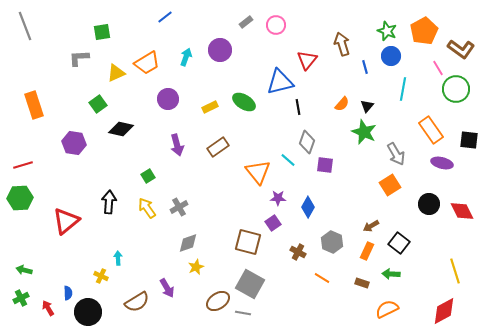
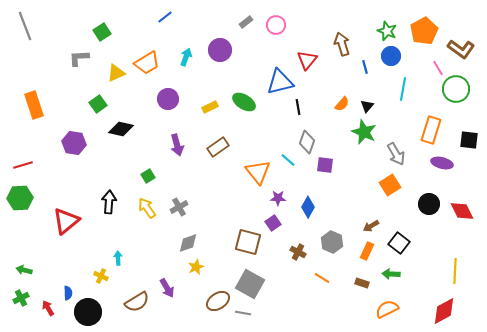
green square at (102, 32): rotated 24 degrees counterclockwise
orange rectangle at (431, 130): rotated 52 degrees clockwise
yellow line at (455, 271): rotated 20 degrees clockwise
